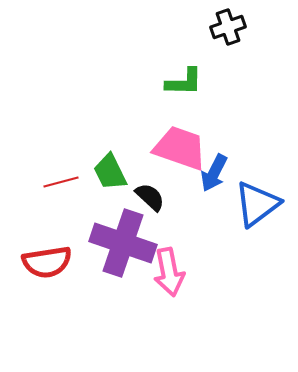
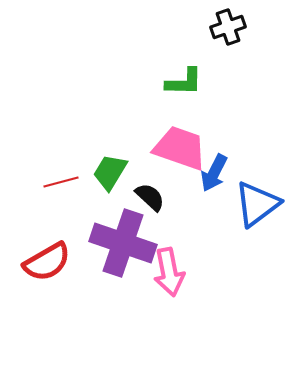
green trapezoid: rotated 57 degrees clockwise
red semicircle: rotated 21 degrees counterclockwise
